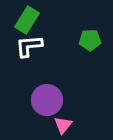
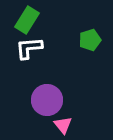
green pentagon: rotated 15 degrees counterclockwise
white L-shape: moved 2 px down
pink triangle: rotated 18 degrees counterclockwise
